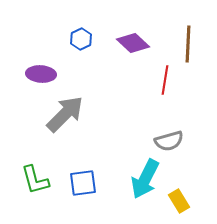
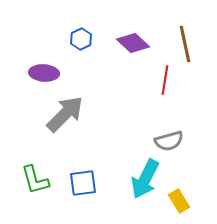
brown line: moved 3 px left; rotated 15 degrees counterclockwise
purple ellipse: moved 3 px right, 1 px up
